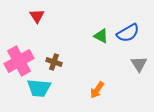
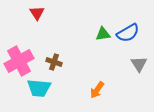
red triangle: moved 3 px up
green triangle: moved 2 px right, 2 px up; rotated 35 degrees counterclockwise
